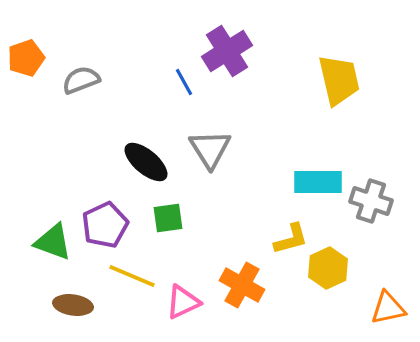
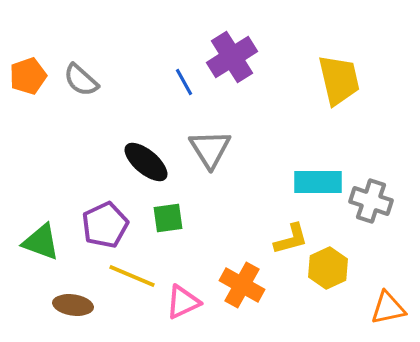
purple cross: moved 5 px right, 6 px down
orange pentagon: moved 2 px right, 18 px down
gray semicircle: rotated 117 degrees counterclockwise
green triangle: moved 12 px left
